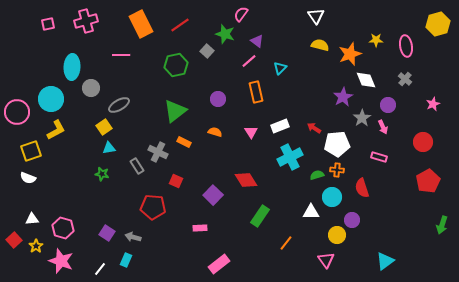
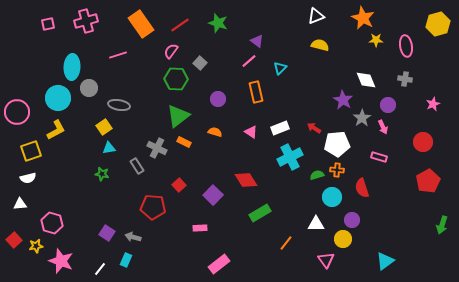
pink semicircle at (241, 14): moved 70 px left, 37 px down
white triangle at (316, 16): rotated 42 degrees clockwise
orange rectangle at (141, 24): rotated 8 degrees counterclockwise
green star at (225, 34): moved 7 px left, 11 px up
gray square at (207, 51): moved 7 px left, 12 px down
orange star at (350, 54): moved 13 px right, 36 px up; rotated 25 degrees counterclockwise
pink line at (121, 55): moved 3 px left; rotated 18 degrees counterclockwise
green hexagon at (176, 65): moved 14 px down; rotated 15 degrees clockwise
gray cross at (405, 79): rotated 32 degrees counterclockwise
gray circle at (91, 88): moved 2 px left
purple star at (343, 97): moved 3 px down; rotated 12 degrees counterclockwise
cyan circle at (51, 99): moved 7 px right, 1 px up
gray ellipse at (119, 105): rotated 40 degrees clockwise
green triangle at (175, 111): moved 3 px right, 5 px down
white rectangle at (280, 126): moved 2 px down
pink triangle at (251, 132): rotated 24 degrees counterclockwise
gray cross at (158, 152): moved 1 px left, 4 px up
white semicircle at (28, 178): rotated 35 degrees counterclockwise
red square at (176, 181): moved 3 px right, 4 px down; rotated 24 degrees clockwise
white triangle at (311, 212): moved 5 px right, 12 px down
green rectangle at (260, 216): moved 3 px up; rotated 25 degrees clockwise
white triangle at (32, 219): moved 12 px left, 15 px up
pink hexagon at (63, 228): moved 11 px left, 5 px up
yellow circle at (337, 235): moved 6 px right, 4 px down
yellow star at (36, 246): rotated 24 degrees clockwise
